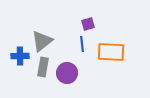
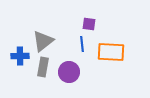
purple square: moved 1 px right; rotated 24 degrees clockwise
gray triangle: moved 1 px right
purple circle: moved 2 px right, 1 px up
